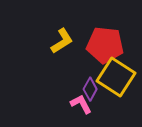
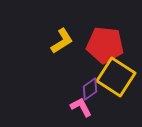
purple diamond: rotated 25 degrees clockwise
pink L-shape: moved 3 px down
